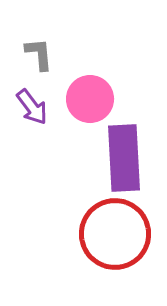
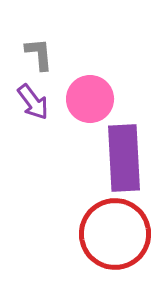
purple arrow: moved 1 px right, 5 px up
